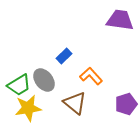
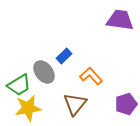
gray ellipse: moved 8 px up
brown triangle: moved 1 px down; rotated 30 degrees clockwise
